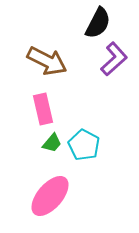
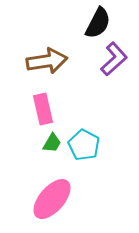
brown arrow: rotated 36 degrees counterclockwise
green trapezoid: rotated 10 degrees counterclockwise
pink ellipse: moved 2 px right, 3 px down
